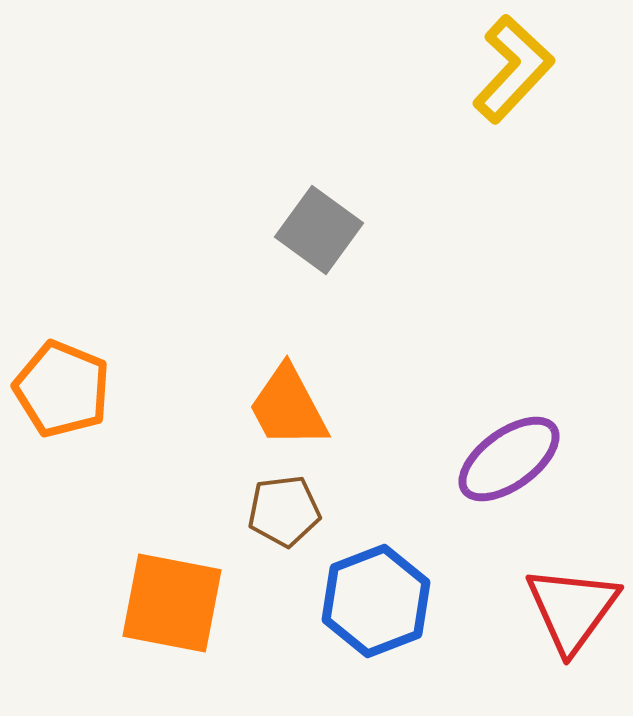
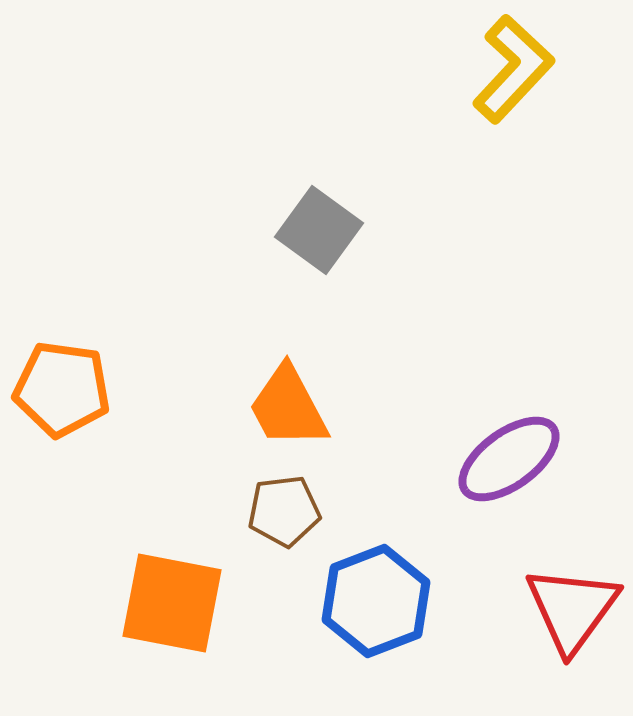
orange pentagon: rotated 14 degrees counterclockwise
